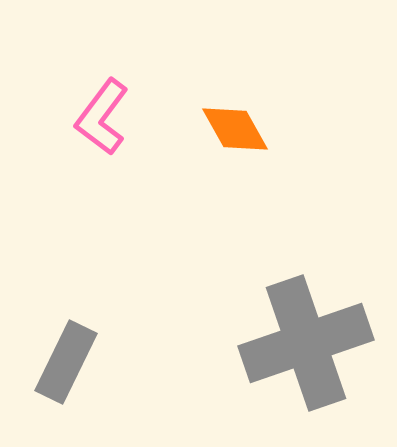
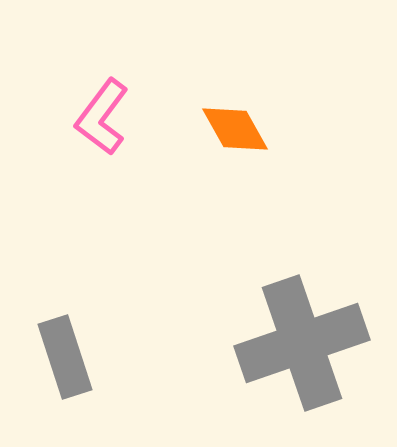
gray cross: moved 4 px left
gray rectangle: moved 1 px left, 5 px up; rotated 44 degrees counterclockwise
